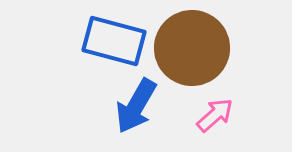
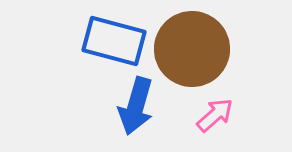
brown circle: moved 1 px down
blue arrow: rotated 14 degrees counterclockwise
